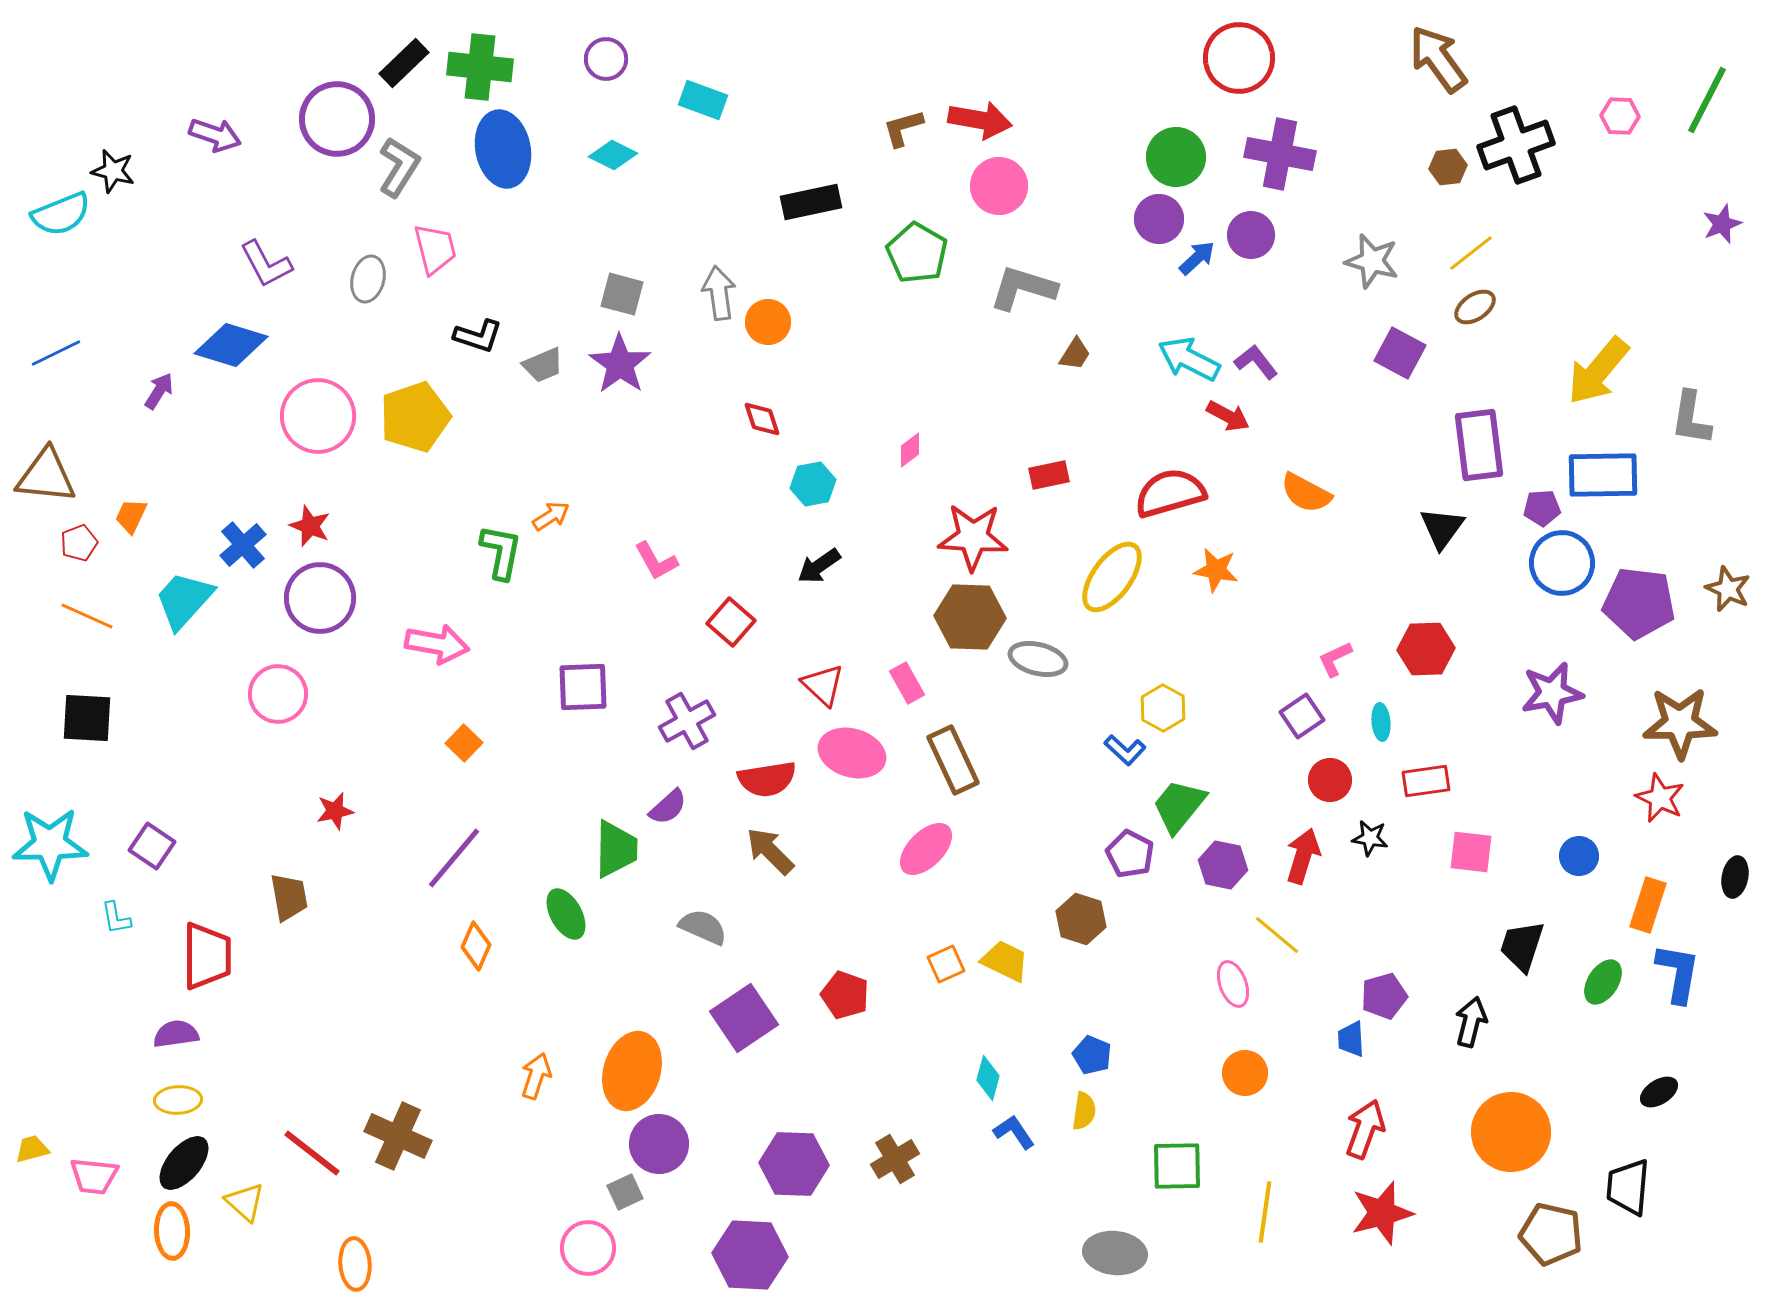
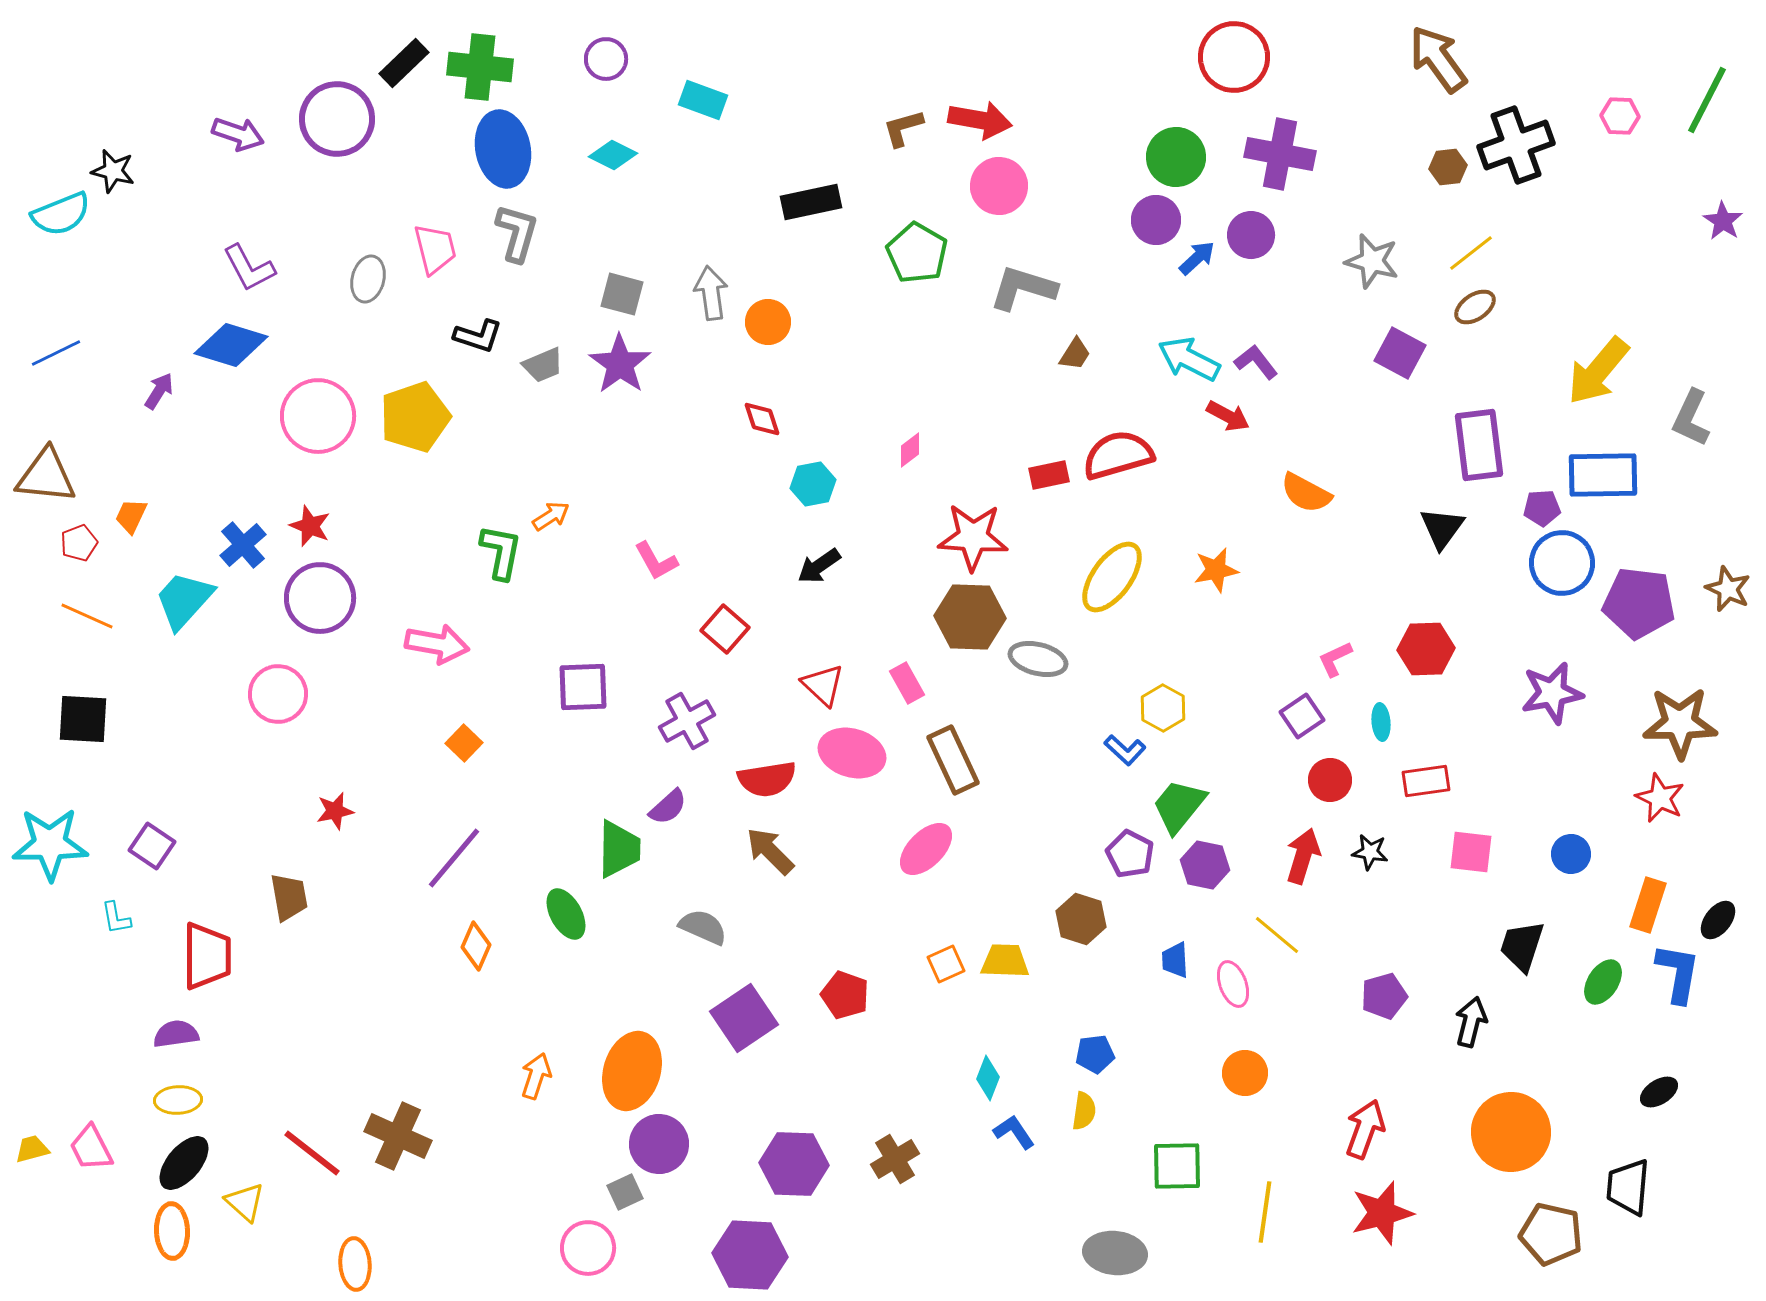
red circle at (1239, 58): moved 5 px left, 1 px up
purple arrow at (215, 135): moved 23 px right, 1 px up
gray L-shape at (399, 167): moved 118 px right, 66 px down; rotated 16 degrees counterclockwise
purple circle at (1159, 219): moved 3 px left, 1 px down
purple star at (1722, 224): moved 1 px right, 3 px up; rotated 18 degrees counterclockwise
purple L-shape at (266, 264): moved 17 px left, 4 px down
gray arrow at (719, 293): moved 8 px left
gray L-shape at (1691, 418): rotated 16 degrees clockwise
red semicircle at (1170, 493): moved 52 px left, 38 px up
orange star at (1216, 570): rotated 21 degrees counterclockwise
red square at (731, 622): moved 6 px left, 7 px down
black square at (87, 718): moved 4 px left, 1 px down
black star at (1370, 838): moved 14 px down
green trapezoid at (616, 849): moved 3 px right
blue circle at (1579, 856): moved 8 px left, 2 px up
purple hexagon at (1223, 865): moved 18 px left
black ellipse at (1735, 877): moved 17 px left, 43 px down; rotated 27 degrees clockwise
yellow trapezoid at (1005, 961): rotated 24 degrees counterclockwise
blue trapezoid at (1351, 1039): moved 176 px left, 79 px up
blue pentagon at (1092, 1055): moved 3 px right, 1 px up; rotated 30 degrees counterclockwise
cyan diamond at (988, 1078): rotated 6 degrees clockwise
pink trapezoid at (94, 1176): moved 3 px left, 28 px up; rotated 57 degrees clockwise
